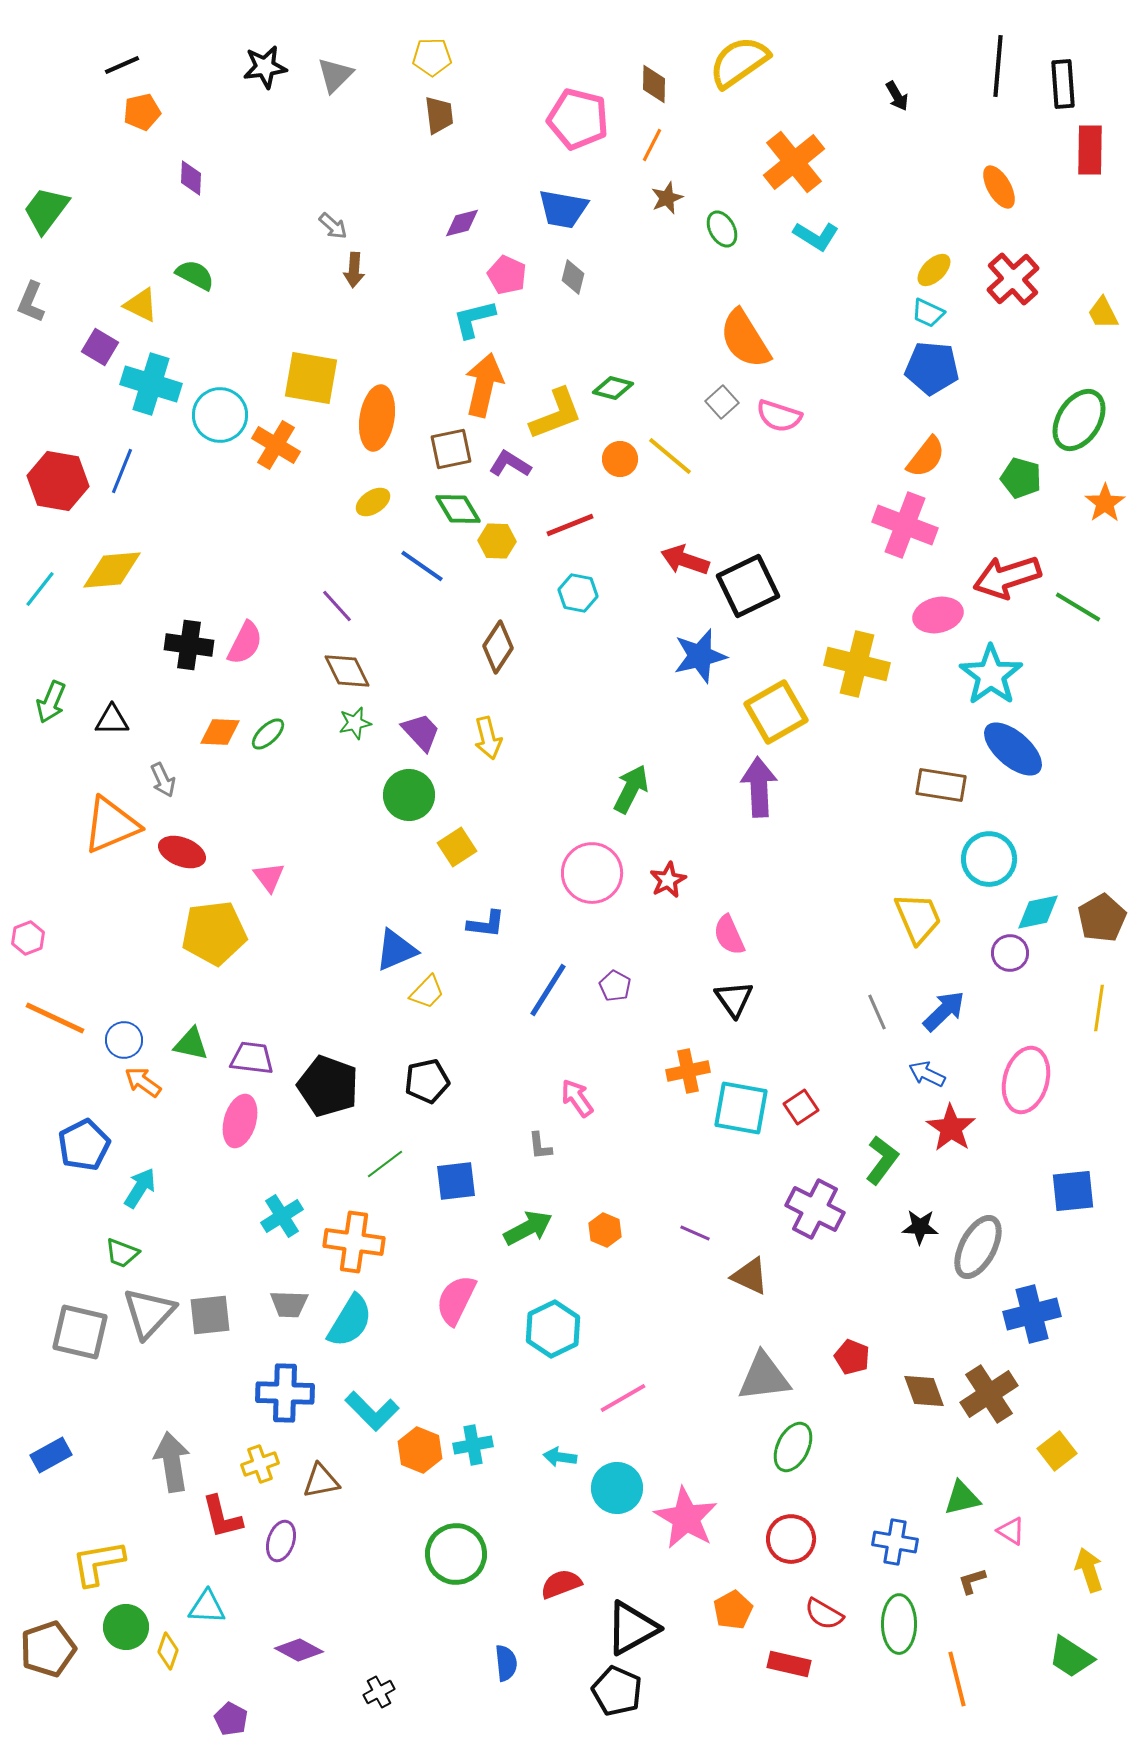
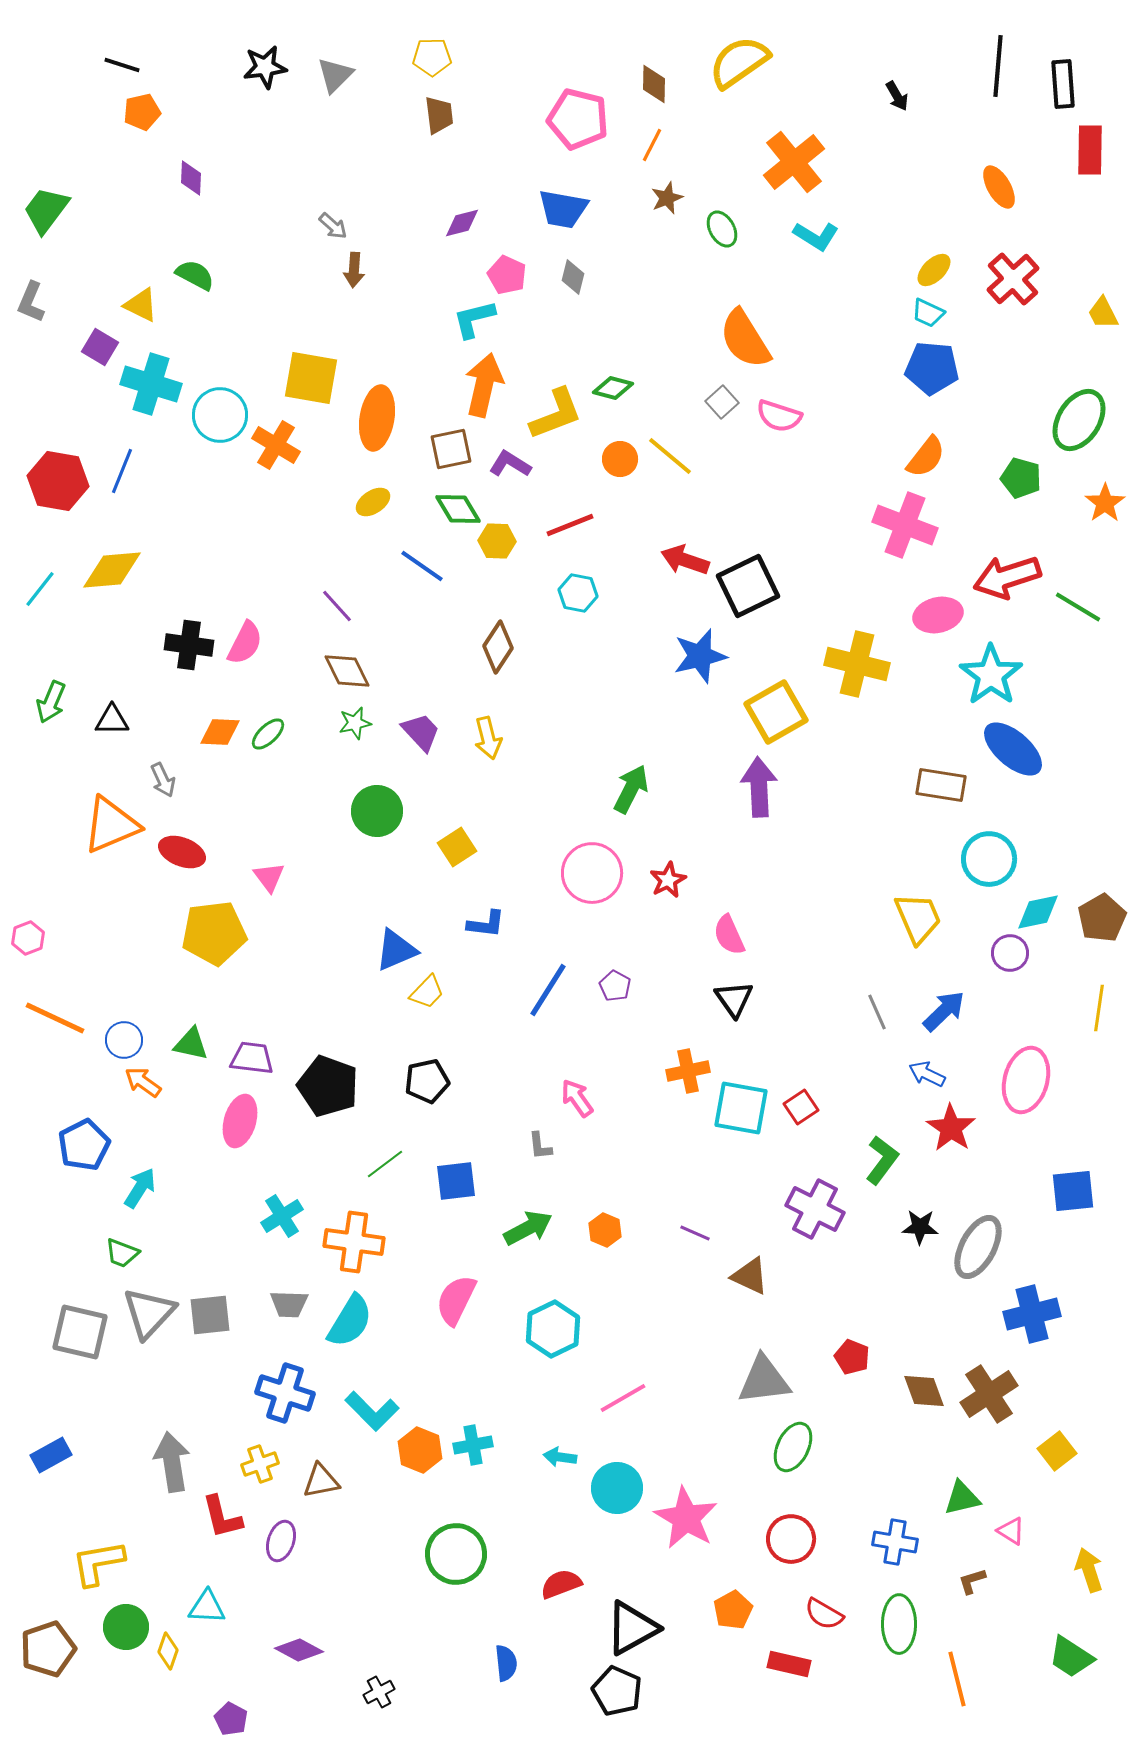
black line at (122, 65): rotated 42 degrees clockwise
green circle at (409, 795): moved 32 px left, 16 px down
gray triangle at (764, 1377): moved 3 px down
blue cross at (285, 1393): rotated 16 degrees clockwise
